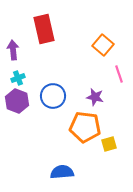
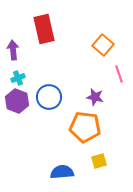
blue circle: moved 4 px left, 1 px down
yellow square: moved 10 px left, 17 px down
